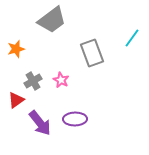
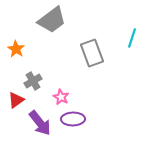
cyan line: rotated 18 degrees counterclockwise
orange star: rotated 24 degrees counterclockwise
pink star: moved 17 px down
purple ellipse: moved 2 px left
